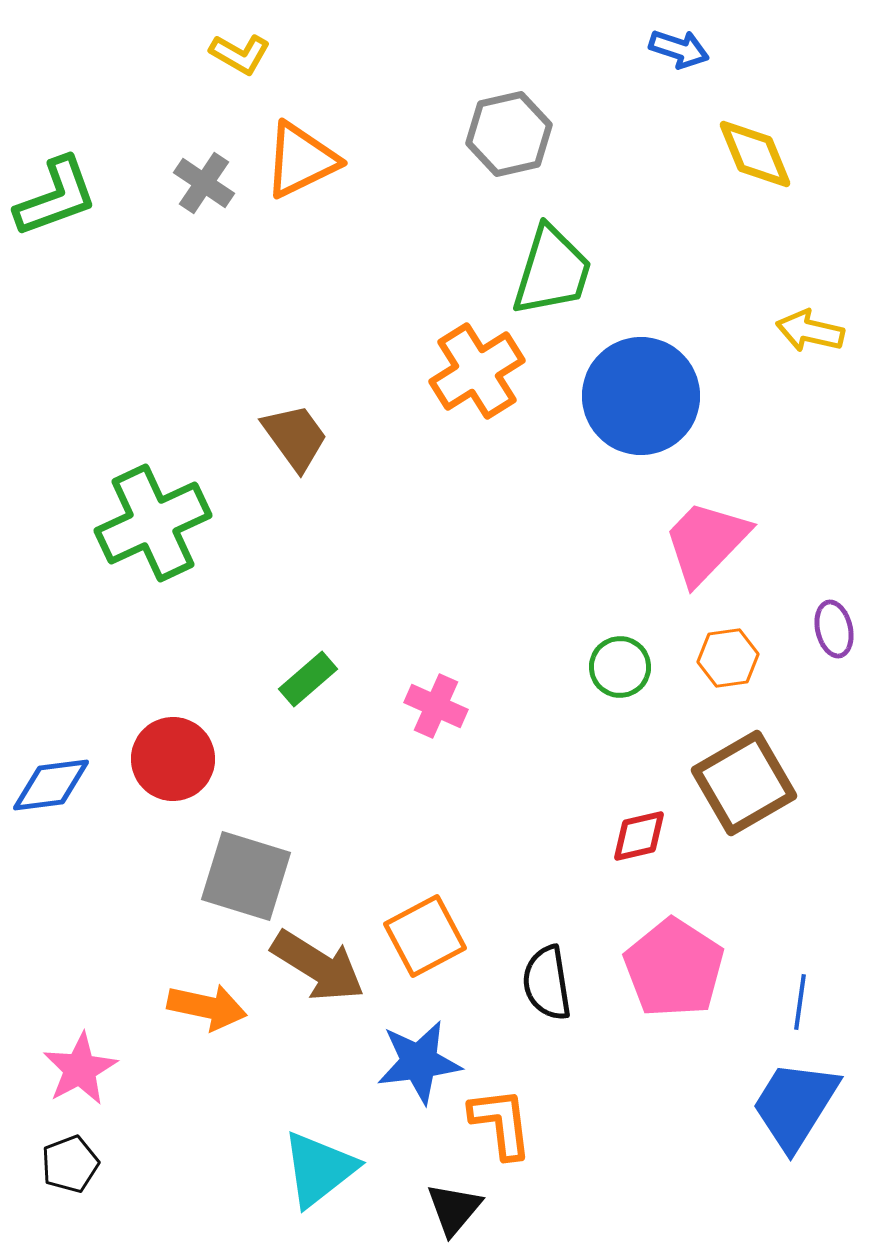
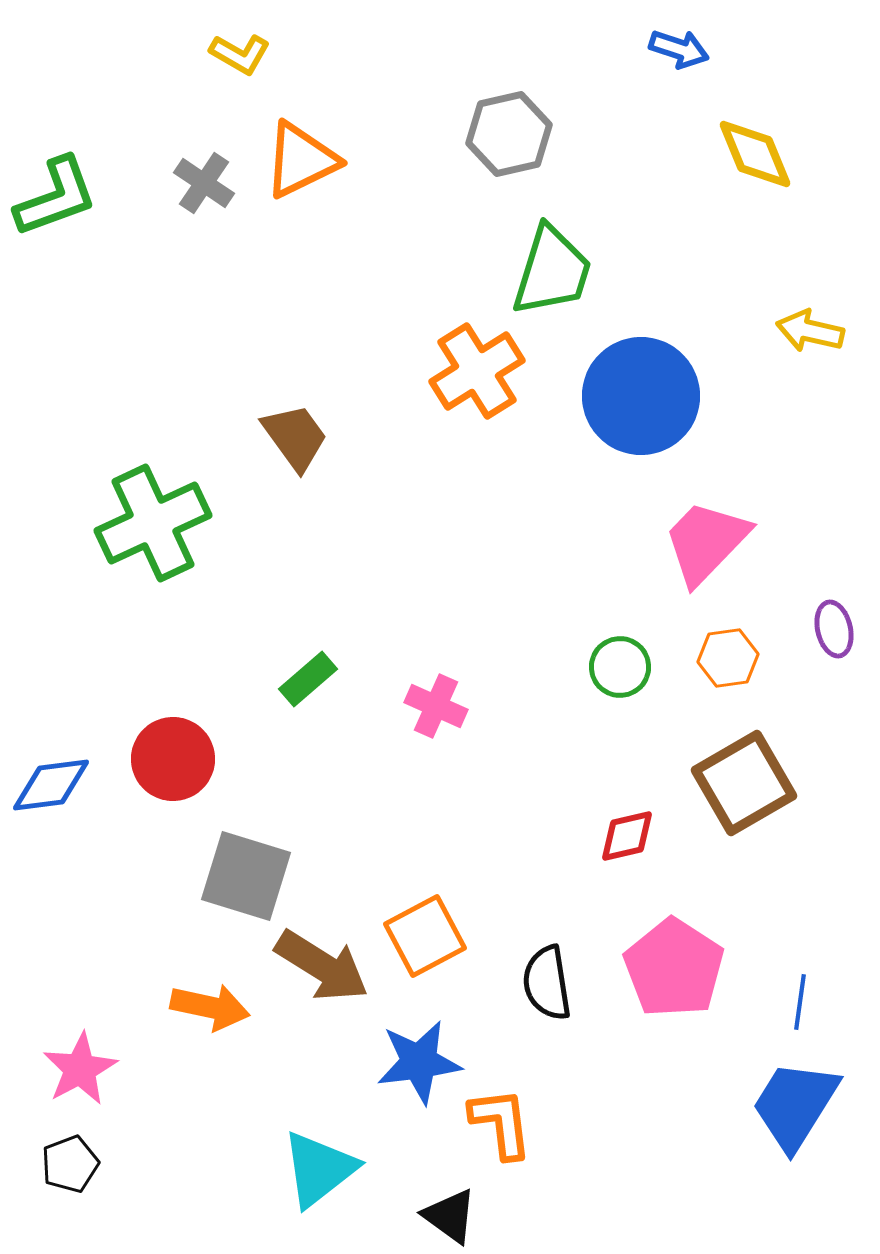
red diamond: moved 12 px left
brown arrow: moved 4 px right
orange arrow: moved 3 px right
black triangle: moved 4 px left, 7 px down; rotated 34 degrees counterclockwise
